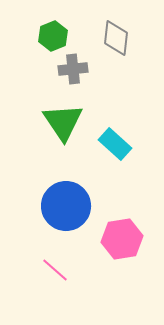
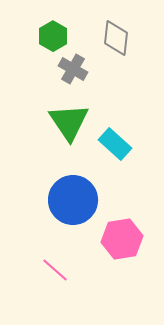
green hexagon: rotated 8 degrees counterclockwise
gray cross: rotated 36 degrees clockwise
green triangle: moved 6 px right
blue circle: moved 7 px right, 6 px up
